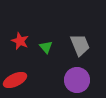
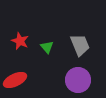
green triangle: moved 1 px right
purple circle: moved 1 px right
